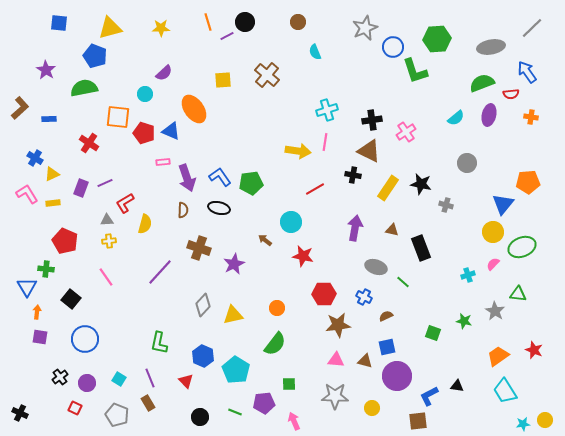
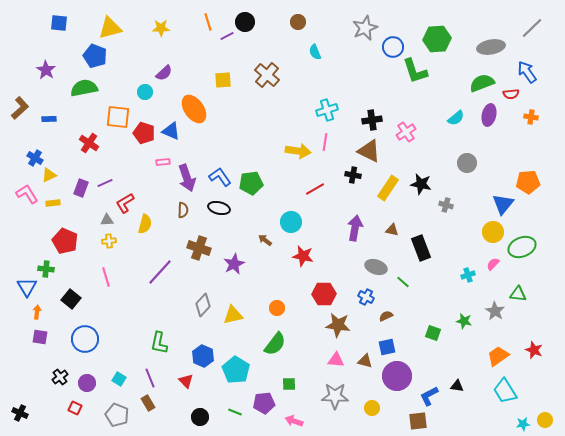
cyan circle at (145, 94): moved 2 px up
yellow triangle at (52, 174): moved 3 px left, 1 px down
pink line at (106, 277): rotated 18 degrees clockwise
blue cross at (364, 297): moved 2 px right
brown star at (338, 325): rotated 15 degrees clockwise
pink arrow at (294, 421): rotated 48 degrees counterclockwise
